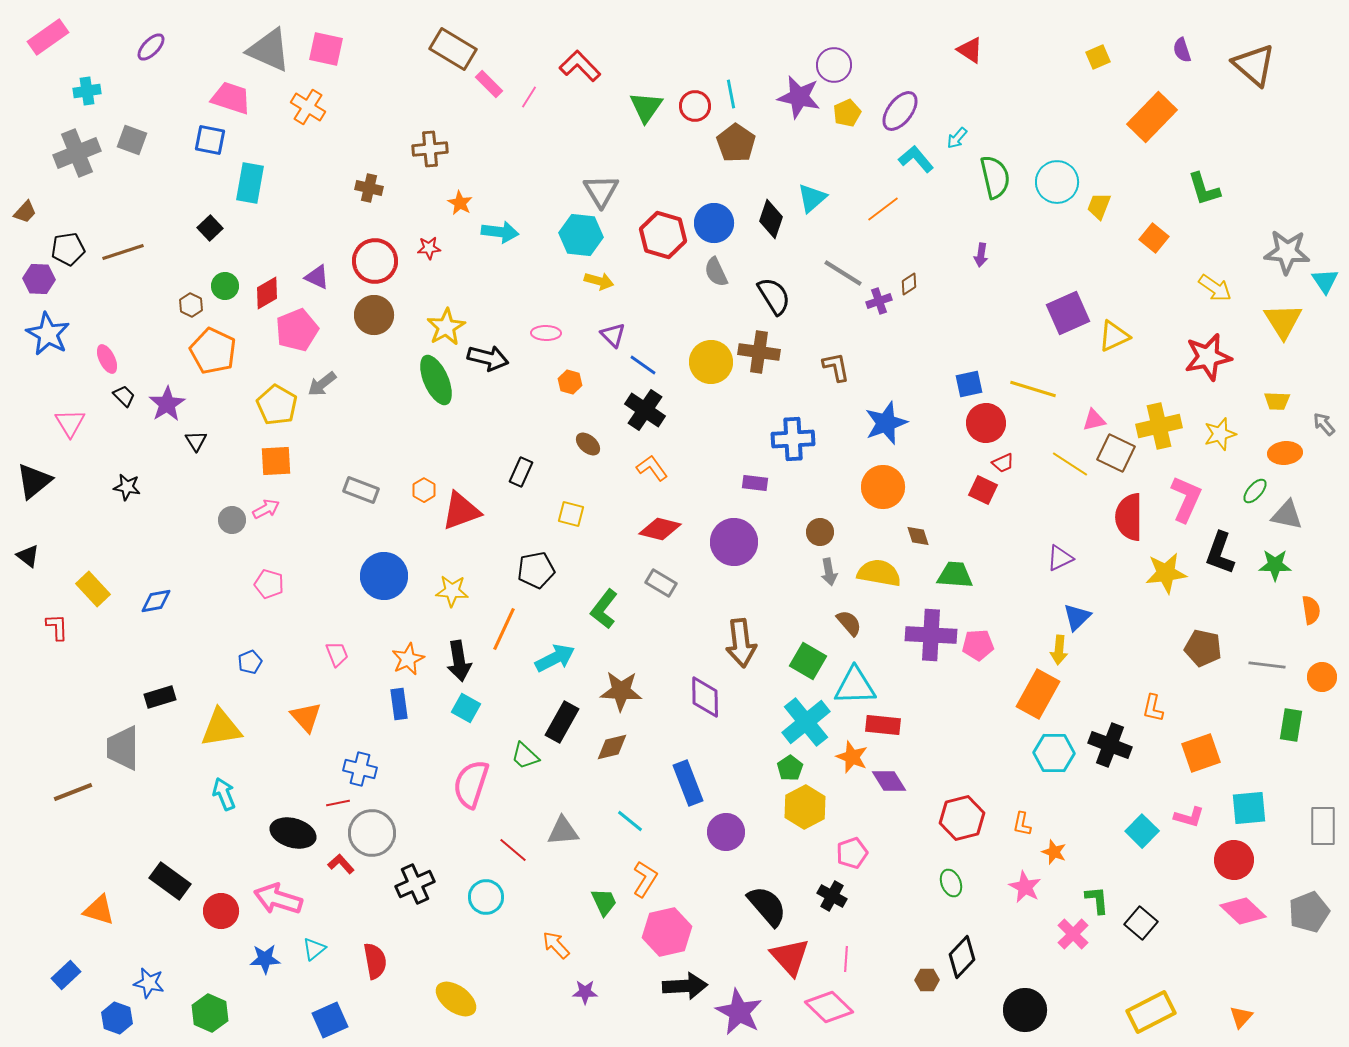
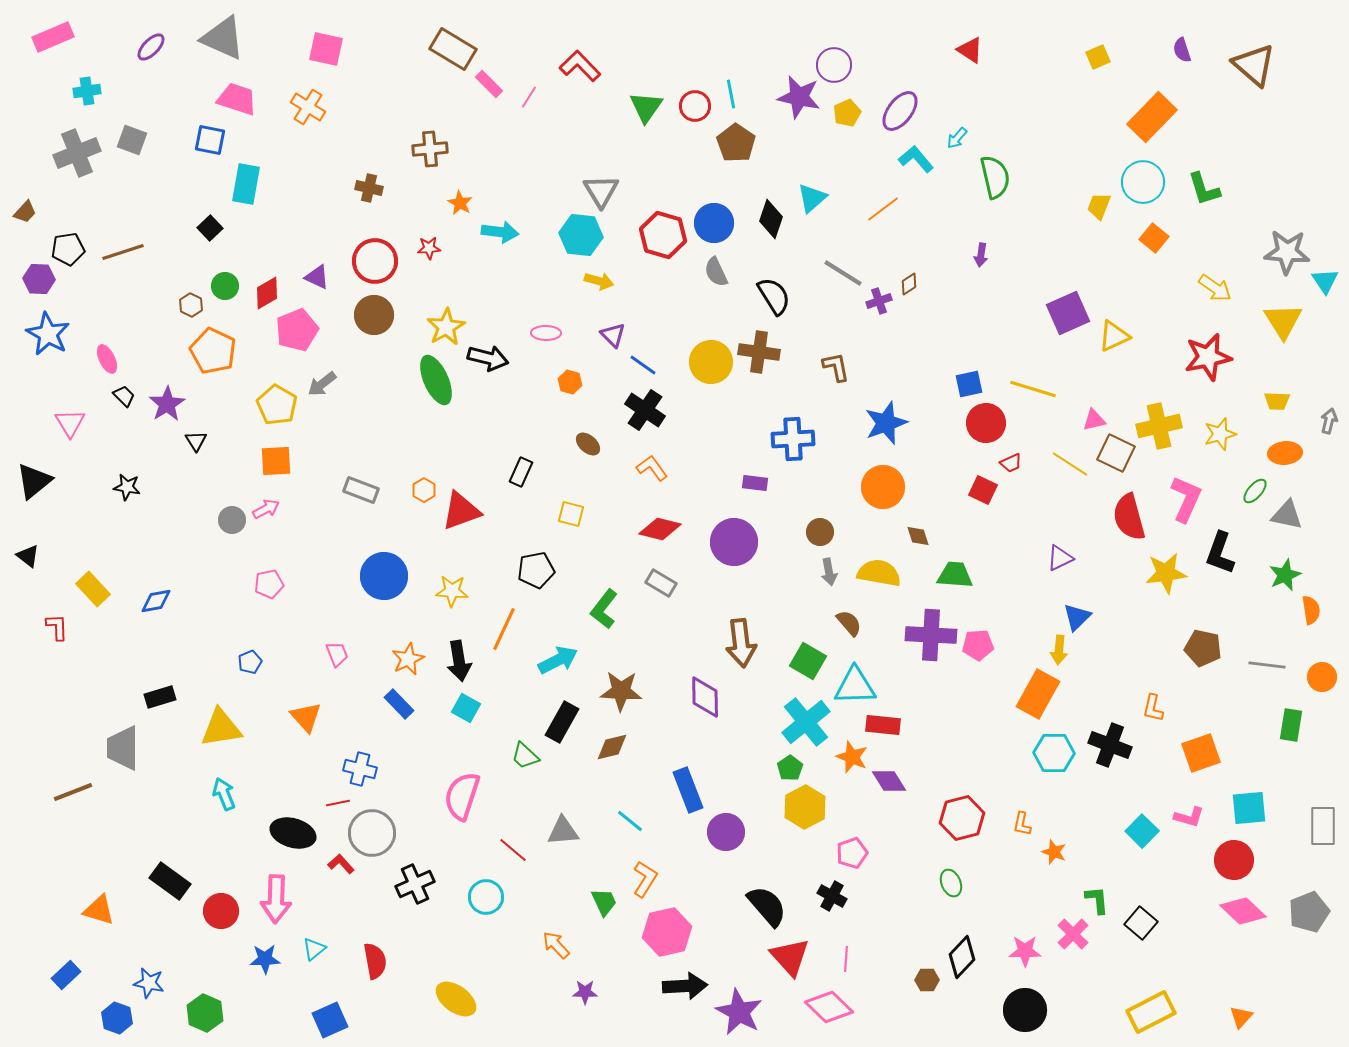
pink rectangle at (48, 37): moved 5 px right; rotated 12 degrees clockwise
gray triangle at (269, 50): moved 46 px left, 12 px up
pink trapezoid at (231, 98): moved 6 px right, 1 px down
cyan circle at (1057, 182): moved 86 px right
cyan rectangle at (250, 183): moved 4 px left, 1 px down
gray arrow at (1324, 424): moved 5 px right, 3 px up; rotated 55 degrees clockwise
red trapezoid at (1003, 463): moved 8 px right
red semicircle at (1129, 517): rotated 15 degrees counterclockwise
green star at (1275, 565): moved 10 px right, 10 px down; rotated 24 degrees counterclockwise
pink pentagon at (269, 584): rotated 28 degrees counterclockwise
cyan arrow at (555, 658): moved 3 px right, 2 px down
blue rectangle at (399, 704): rotated 36 degrees counterclockwise
blue rectangle at (688, 783): moved 7 px down
pink semicircle at (471, 784): moved 9 px left, 12 px down
pink star at (1025, 887): moved 64 px down; rotated 28 degrees counterclockwise
pink arrow at (278, 899): moved 2 px left; rotated 105 degrees counterclockwise
green hexagon at (210, 1013): moved 5 px left
